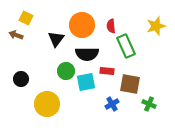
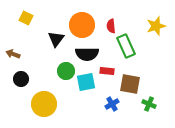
brown arrow: moved 3 px left, 19 px down
yellow circle: moved 3 px left
